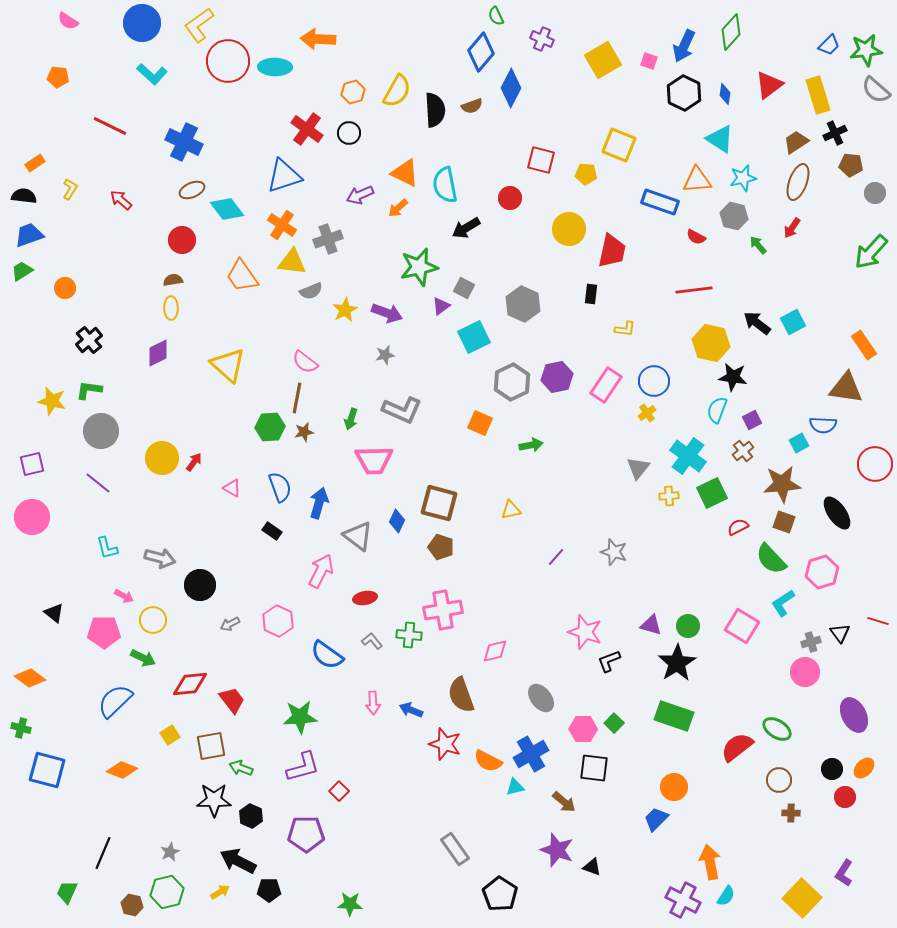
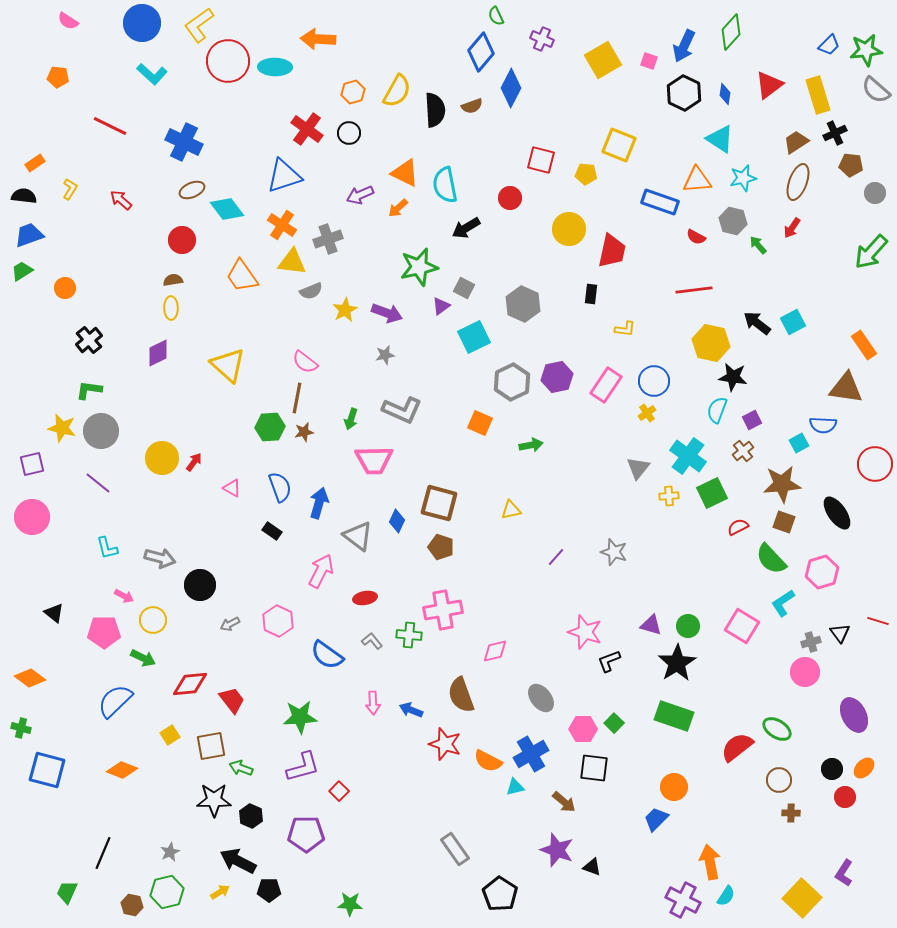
gray hexagon at (734, 216): moved 1 px left, 5 px down
yellow star at (52, 401): moved 10 px right, 27 px down
